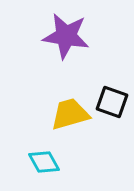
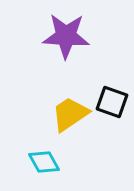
purple star: rotated 6 degrees counterclockwise
yellow trapezoid: rotated 18 degrees counterclockwise
